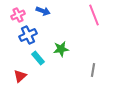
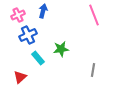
blue arrow: rotated 96 degrees counterclockwise
red triangle: moved 1 px down
